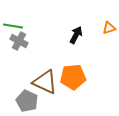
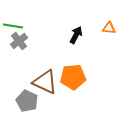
orange triangle: rotated 24 degrees clockwise
gray cross: rotated 24 degrees clockwise
